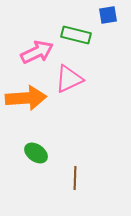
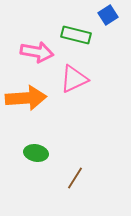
blue square: rotated 24 degrees counterclockwise
pink arrow: rotated 36 degrees clockwise
pink triangle: moved 5 px right
green ellipse: rotated 25 degrees counterclockwise
brown line: rotated 30 degrees clockwise
